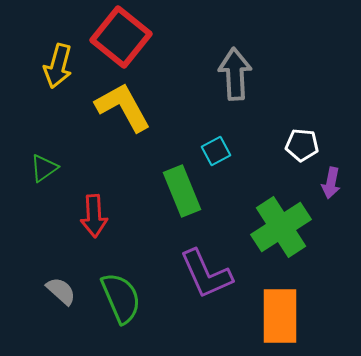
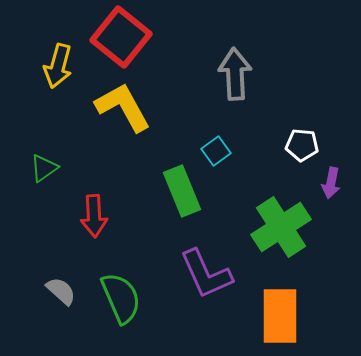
cyan square: rotated 8 degrees counterclockwise
